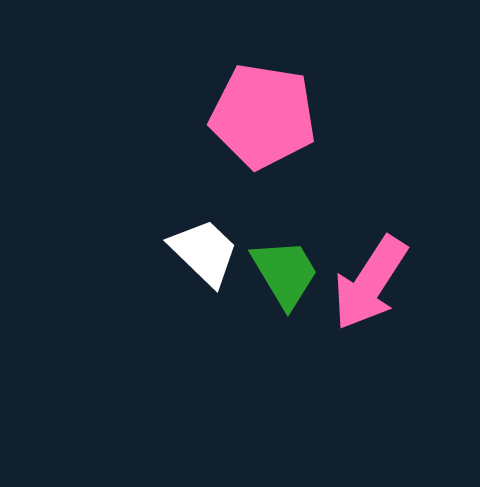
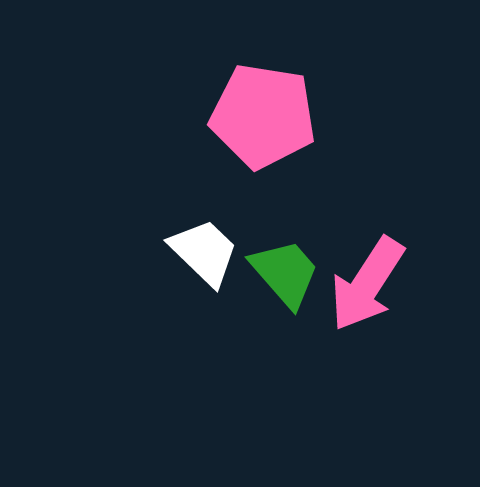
green trapezoid: rotated 10 degrees counterclockwise
pink arrow: moved 3 px left, 1 px down
